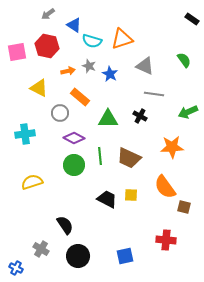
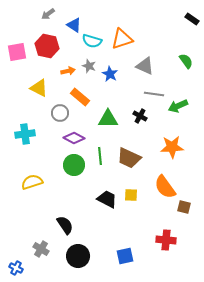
green semicircle: moved 2 px right, 1 px down
green arrow: moved 10 px left, 6 px up
